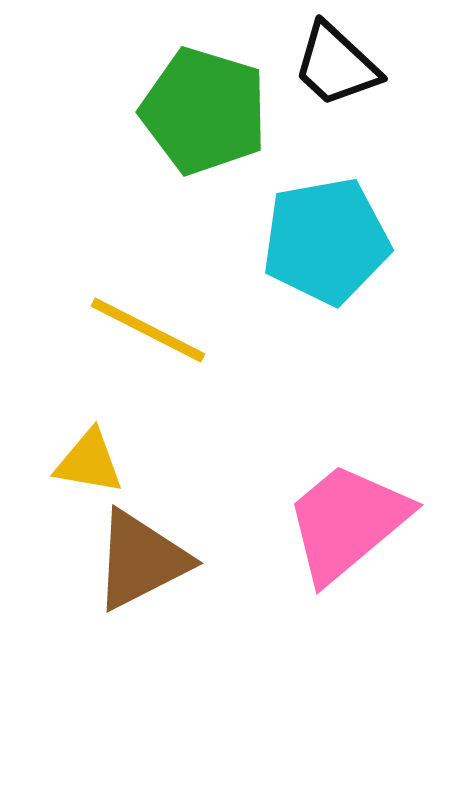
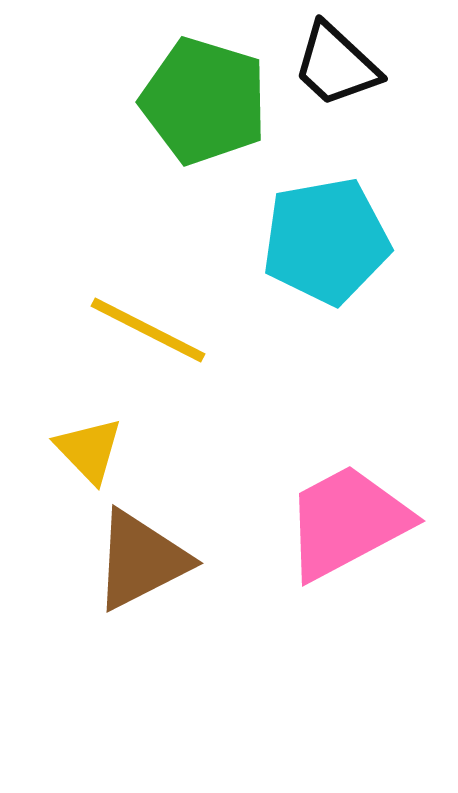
green pentagon: moved 10 px up
yellow triangle: moved 12 px up; rotated 36 degrees clockwise
pink trapezoid: rotated 12 degrees clockwise
